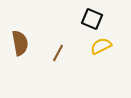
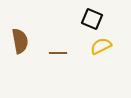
brown semicircle: moved 2 px up
brown line: rotated 60 degrees clockwise
